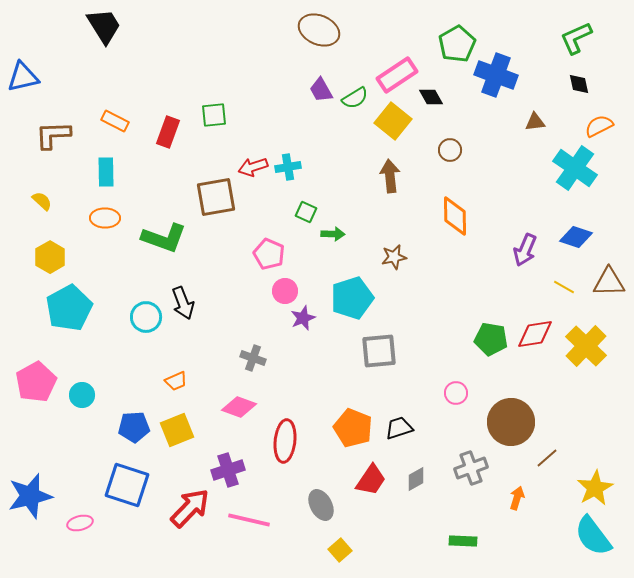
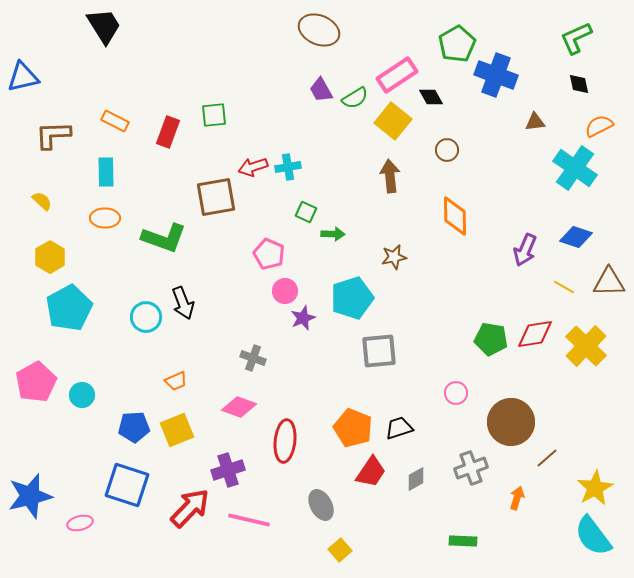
brown circle at (450, 150): moved 3 px left
red trapezoid at (371, 480): moved 8 px up
